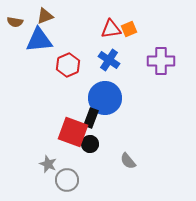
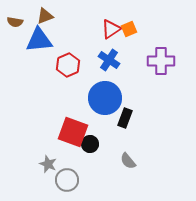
red triangle: rotated 25 degrees counterclockwise
black rectangle: moved 34 px right
